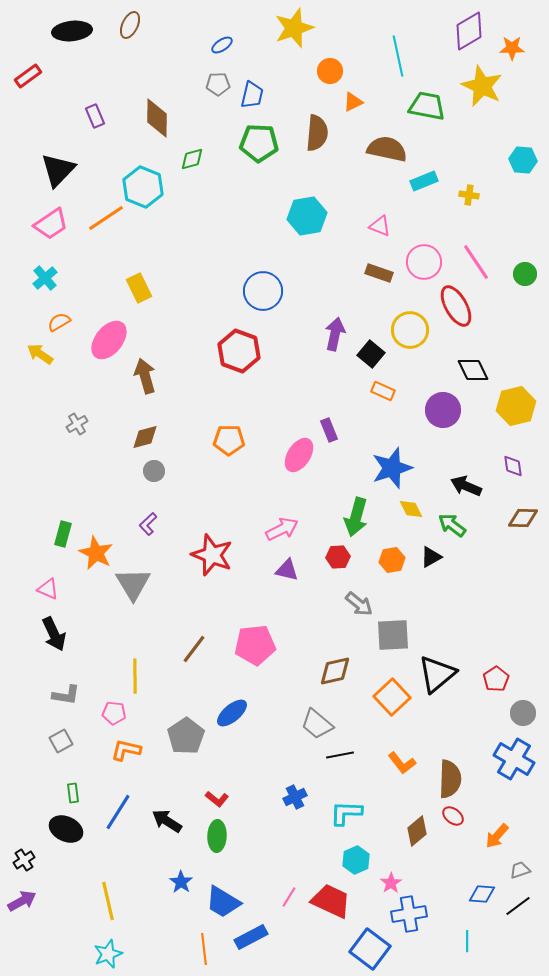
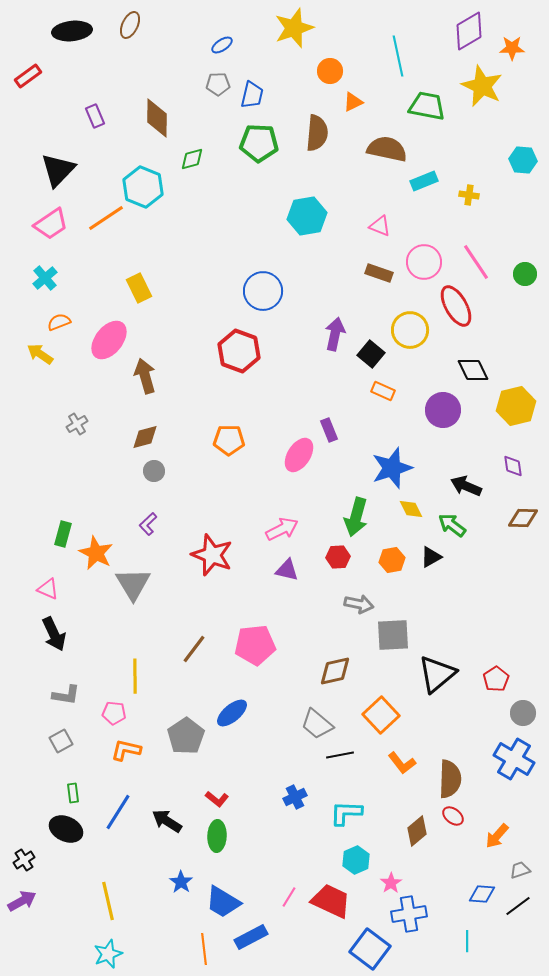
orange semicircle at (59, 322): rotated 10 degrees clockwise
gray arrow at (359, 604): rotated 28 degrees counterclockwise
orange square at (392, 697): moved 11 px left, 18 px down
